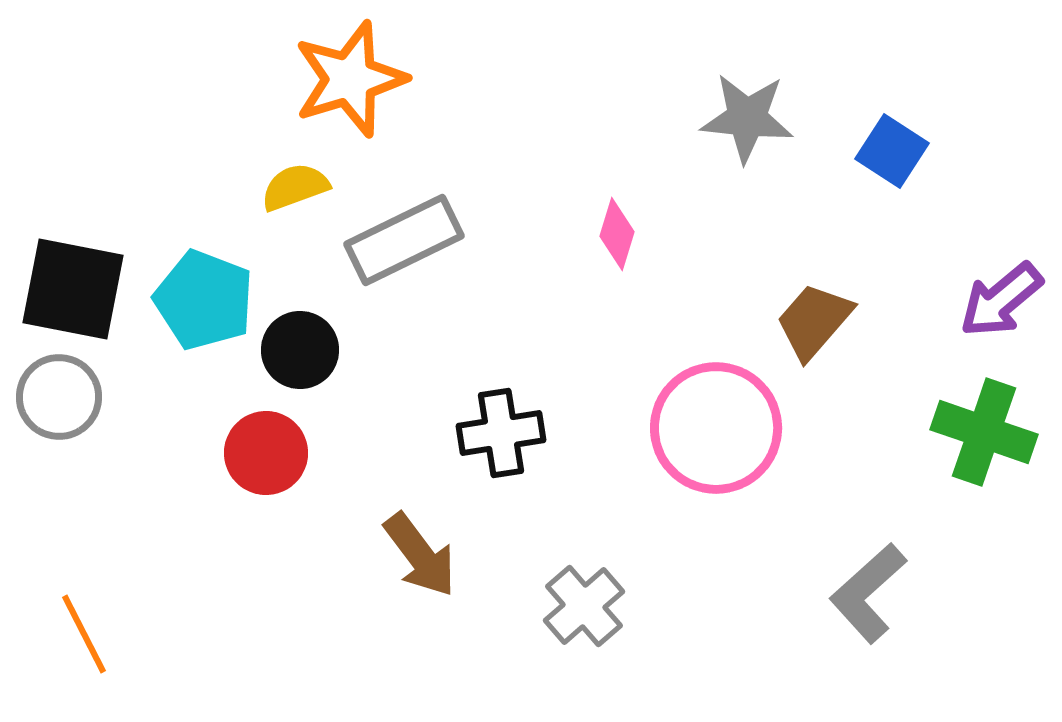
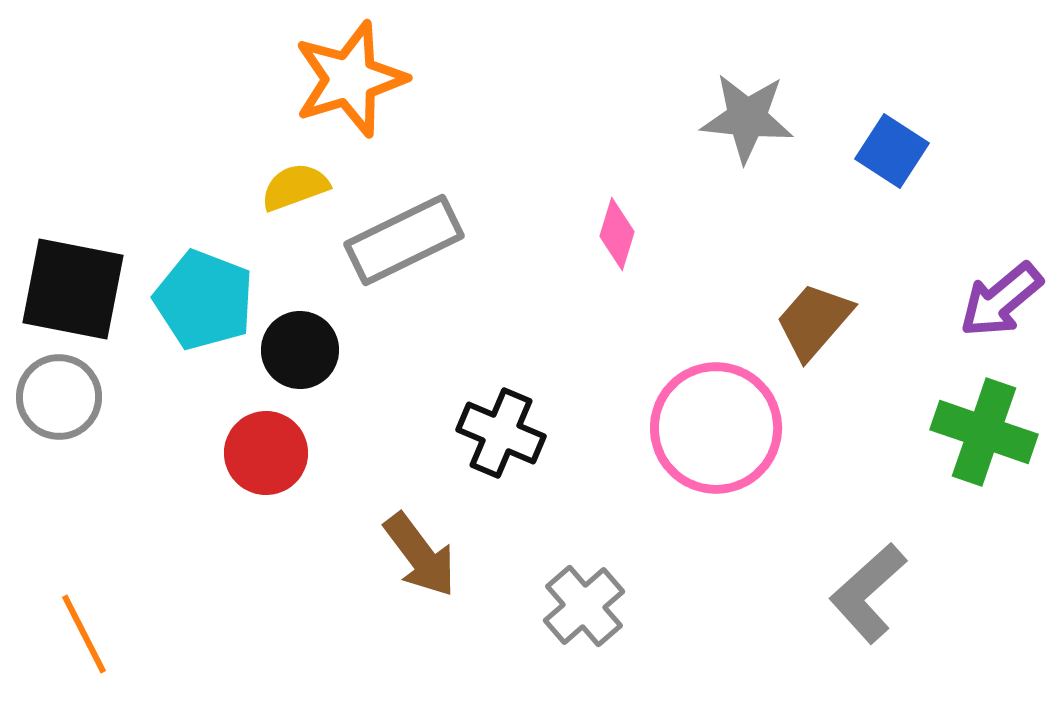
black cross: rotated 32 degrees clockwise
